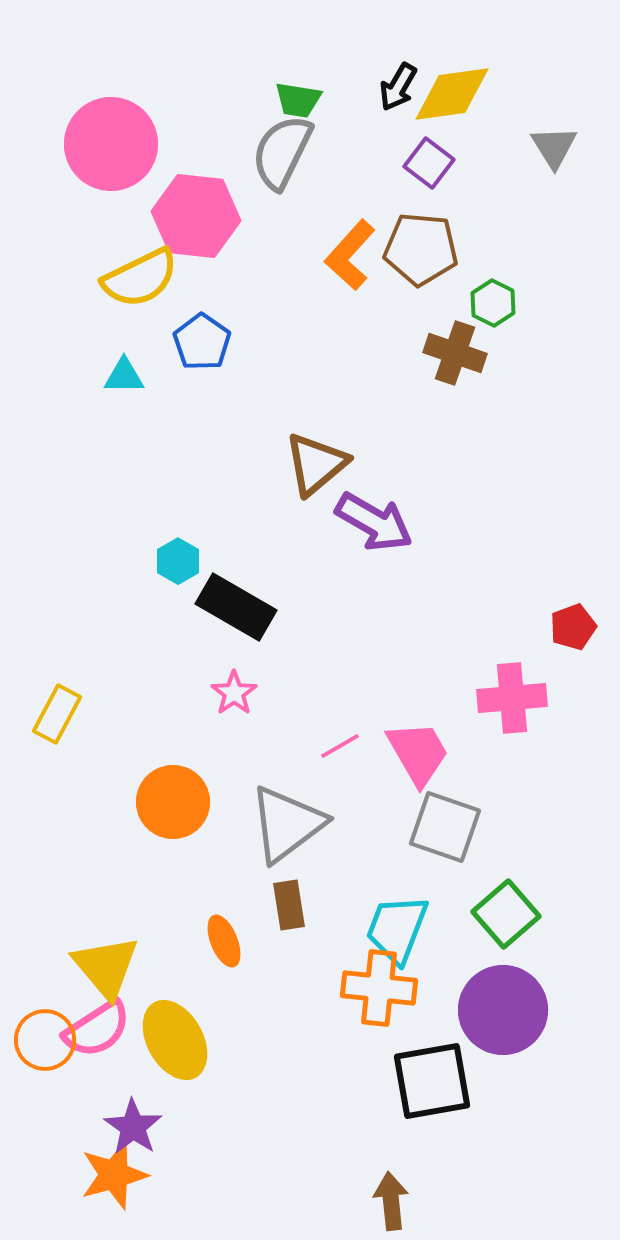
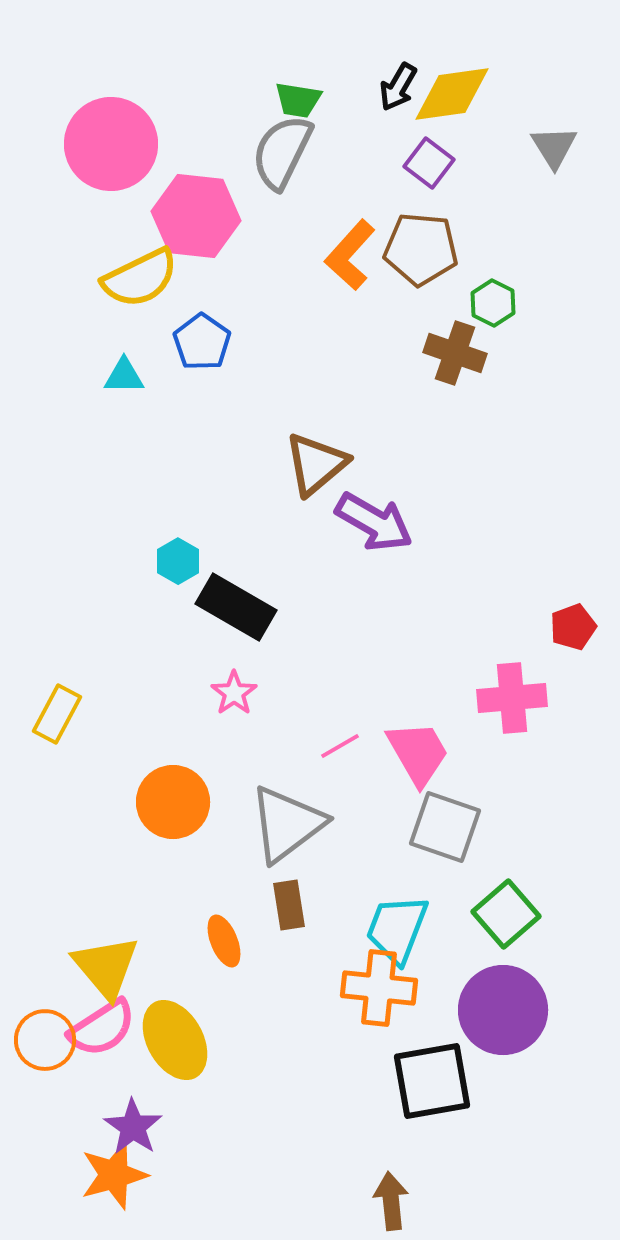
pink semicircle at (97, 1029): moved 5 px right, 1 px up
